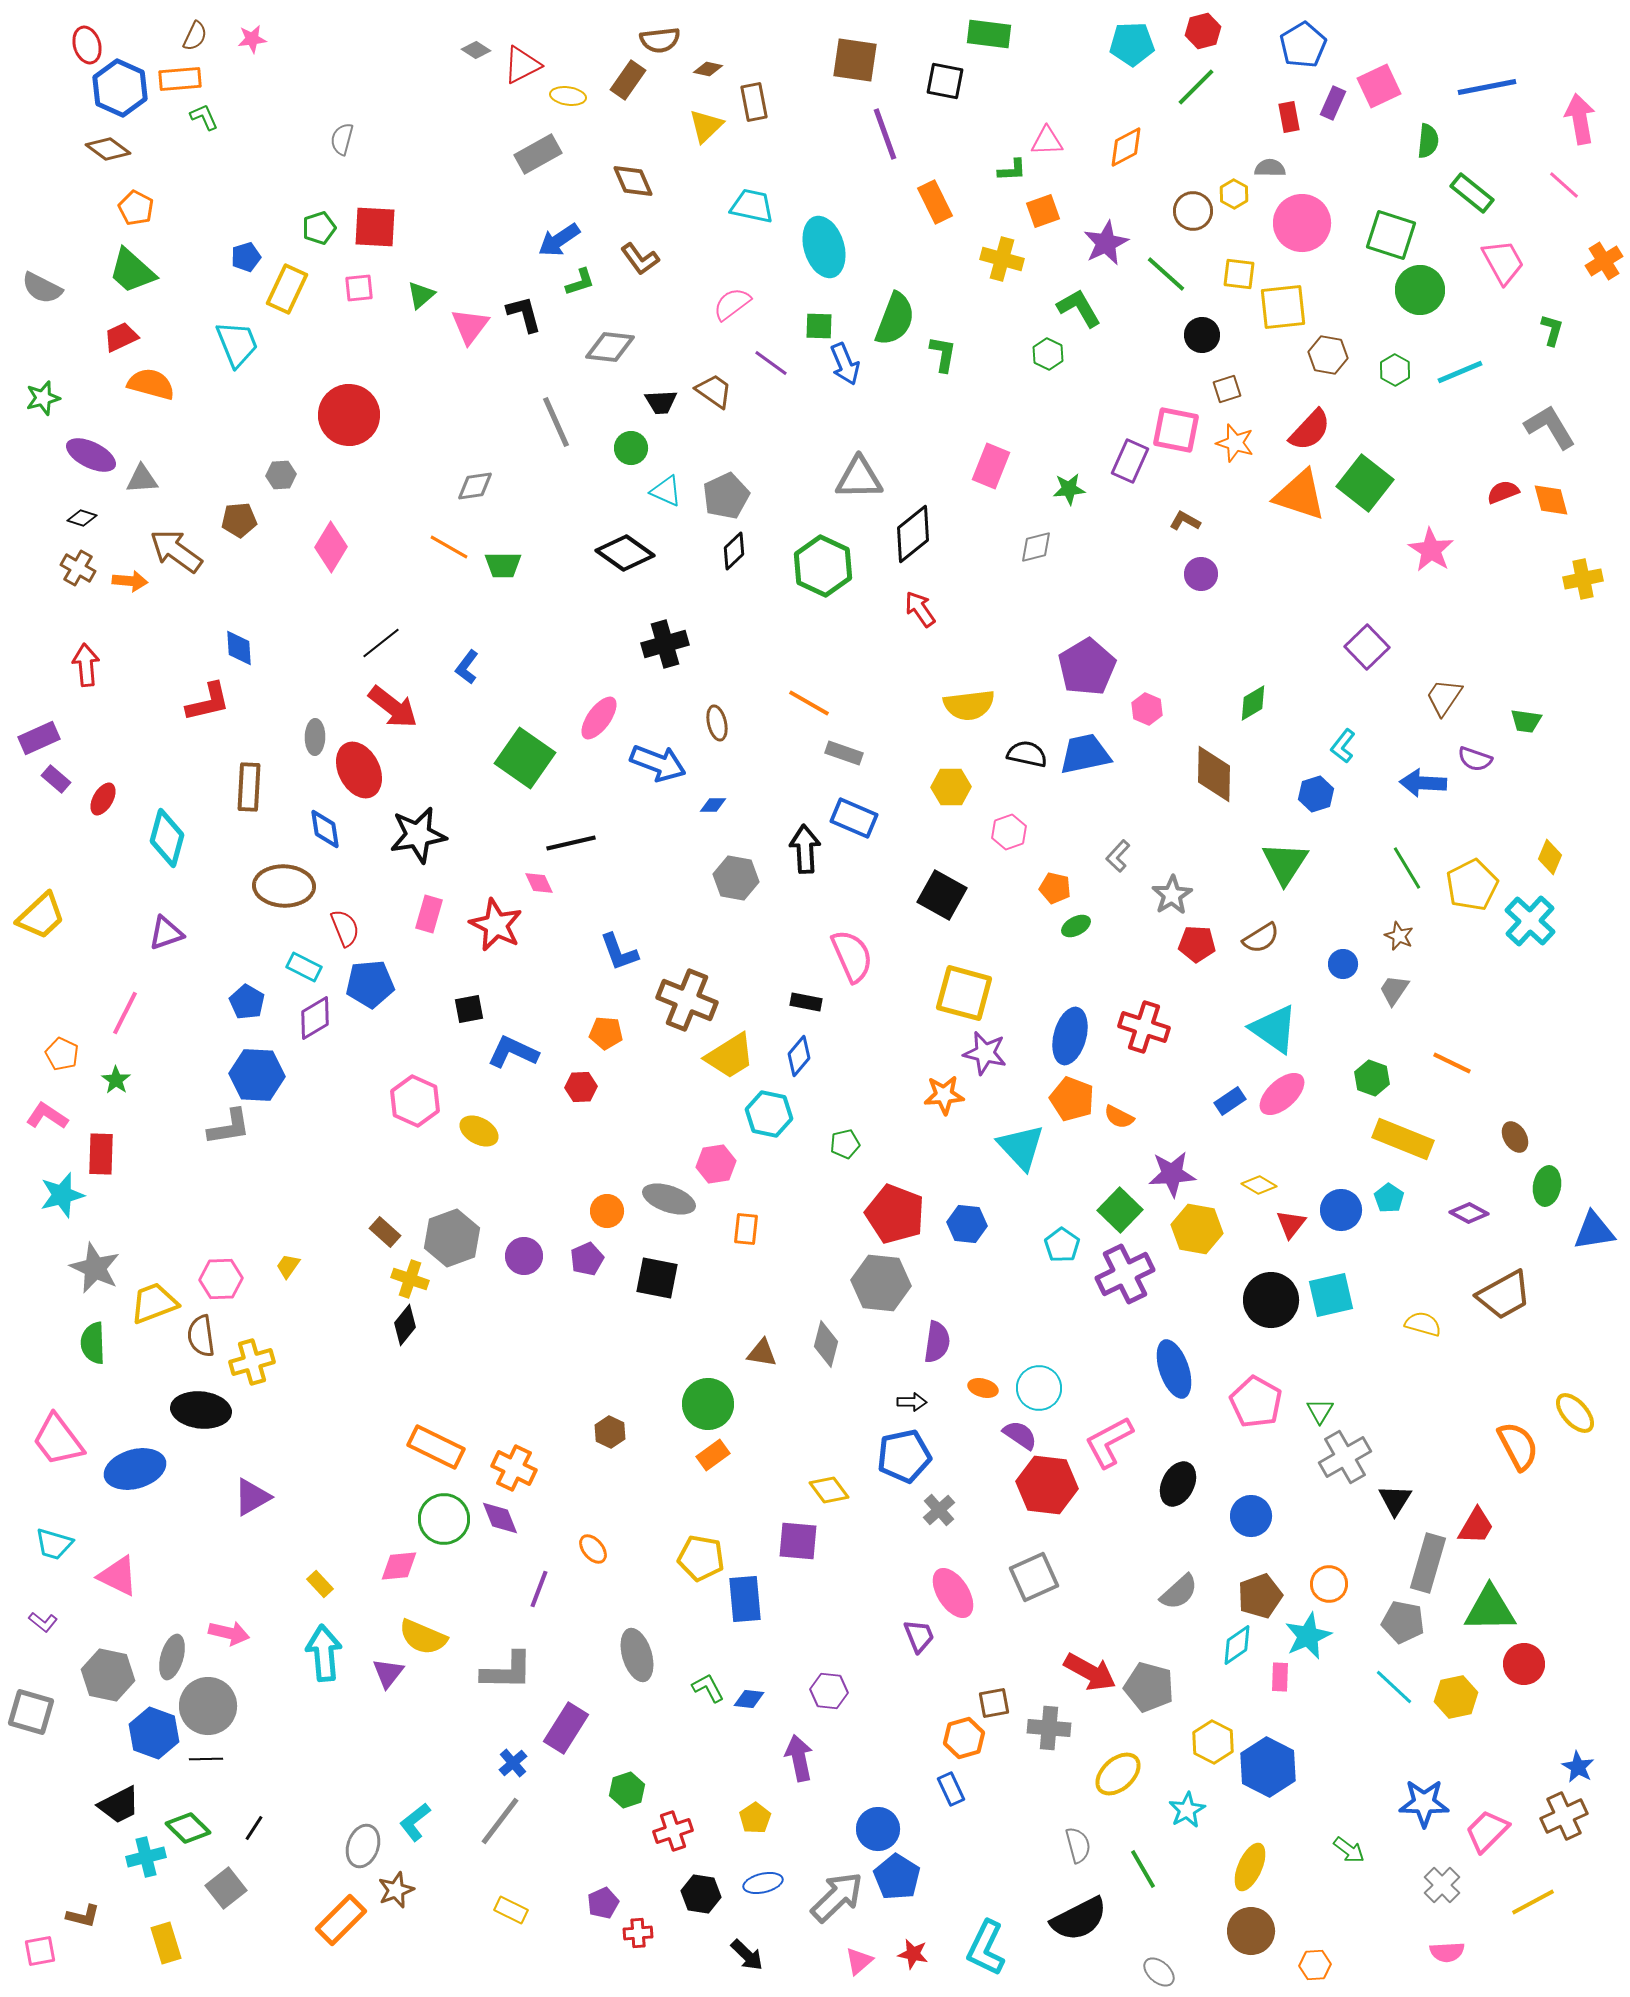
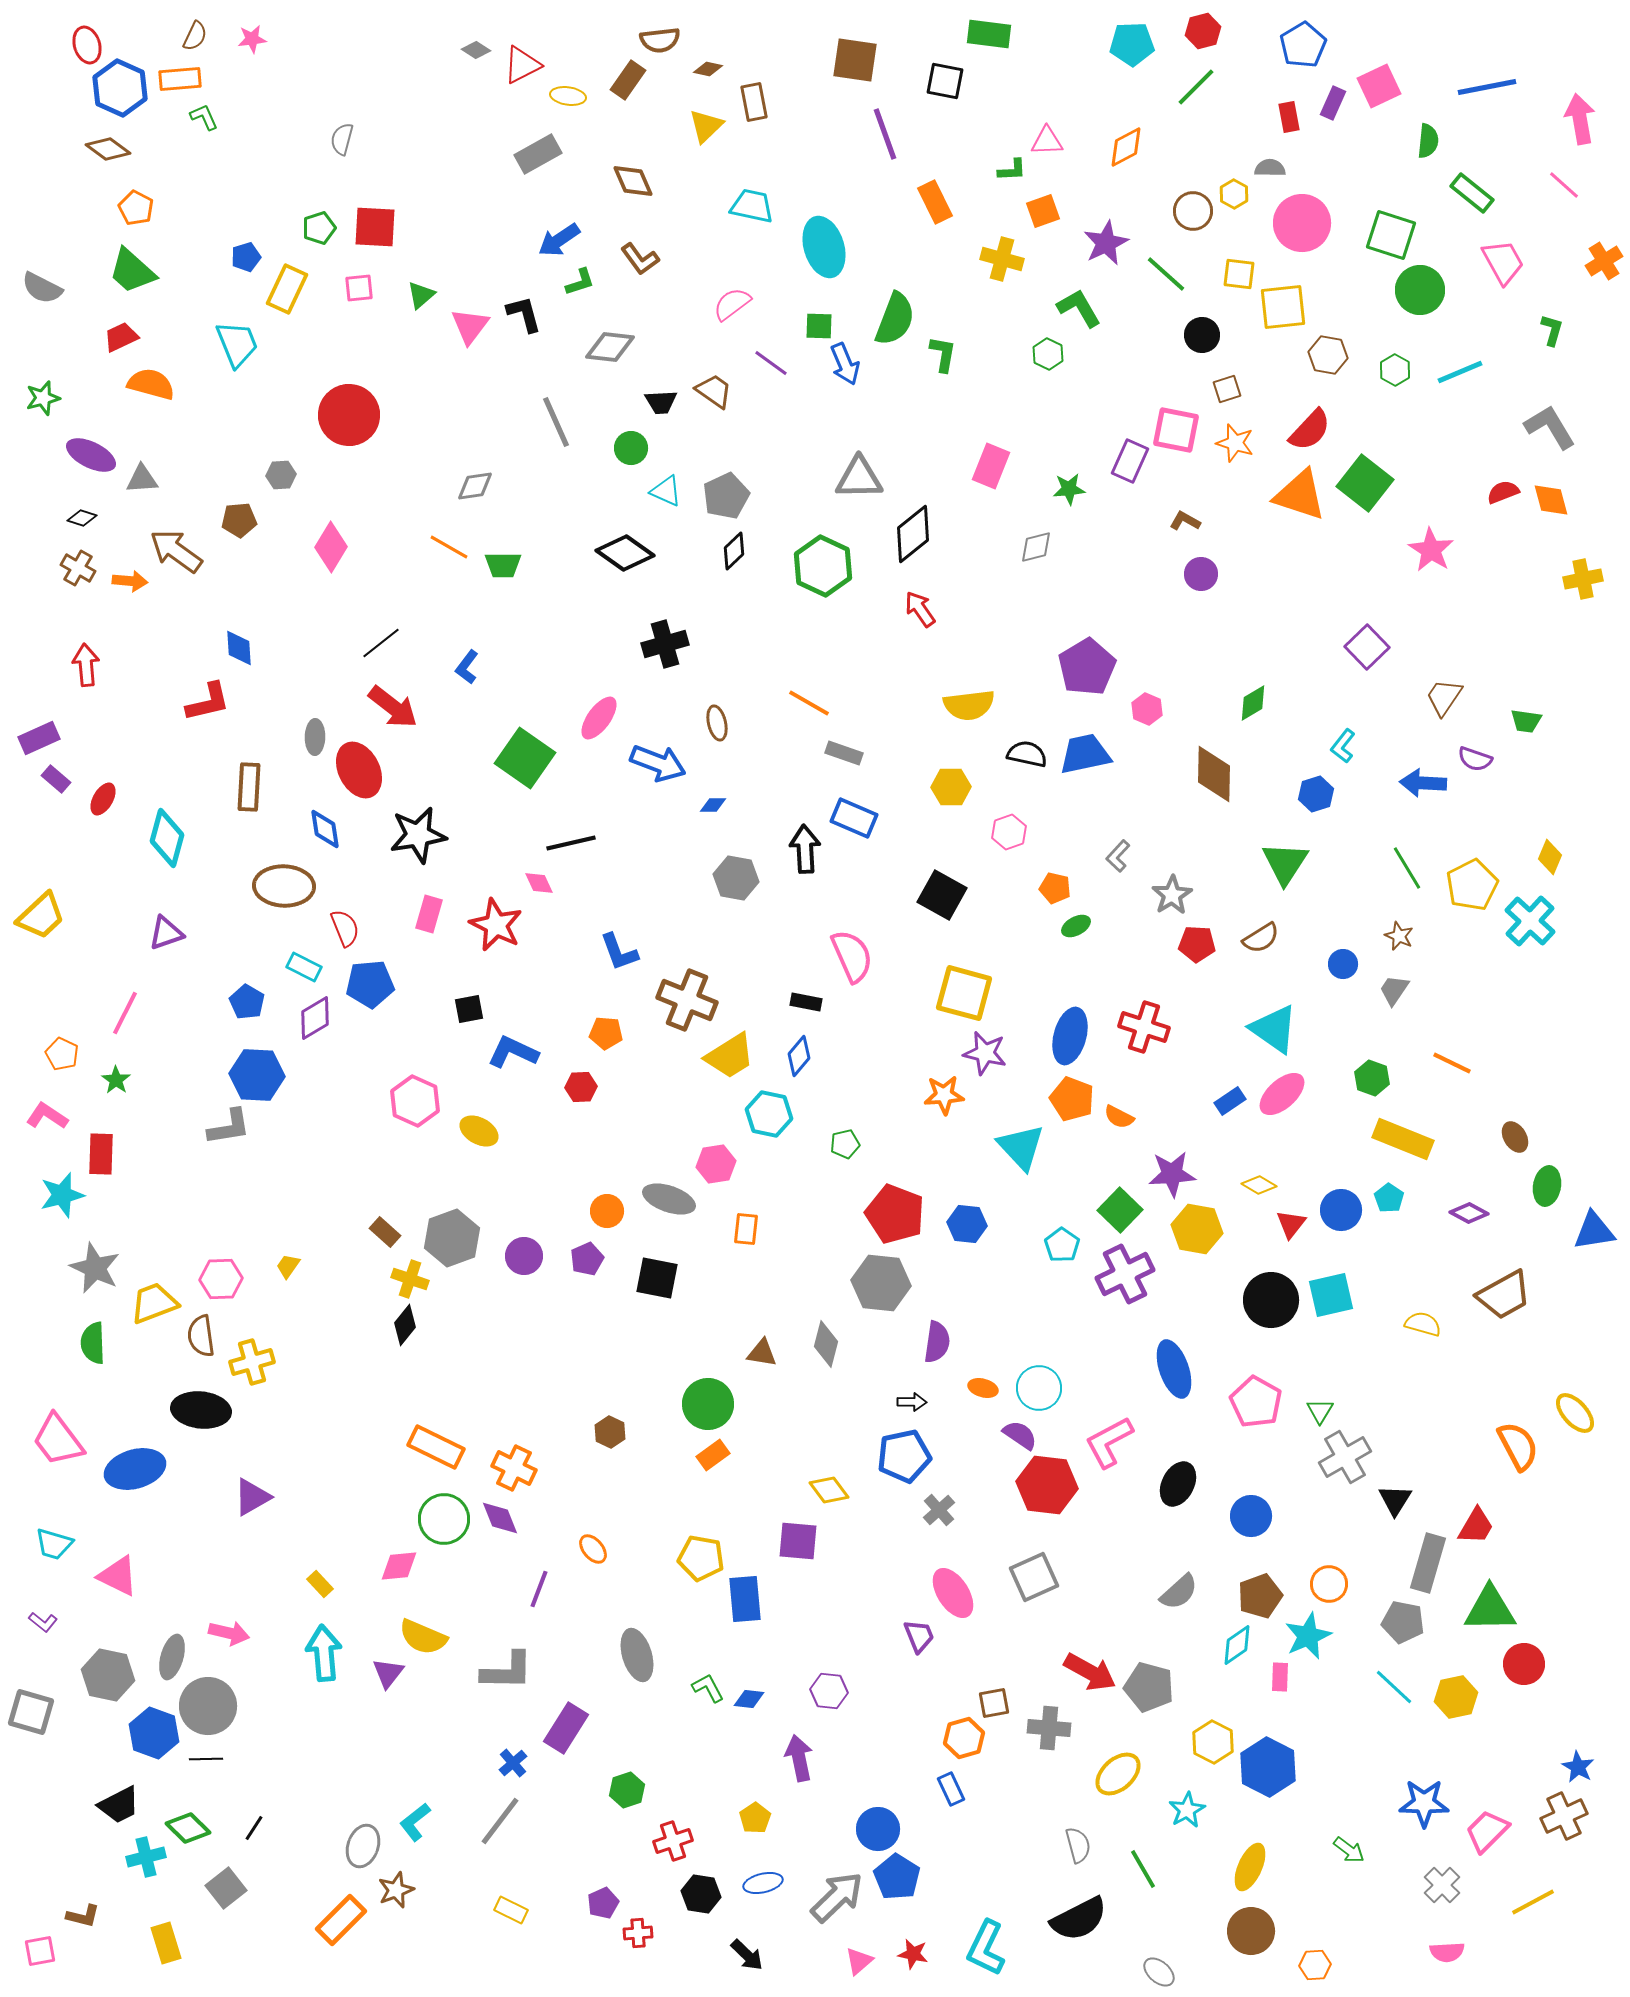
red cross at (673, 1831): moved 10 px down
